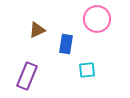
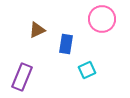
pink circle: moved 5 px right
cyan square: rotated 18 degrees counterclockwise
purple rectangle: moved 5 px left, 1 px down
